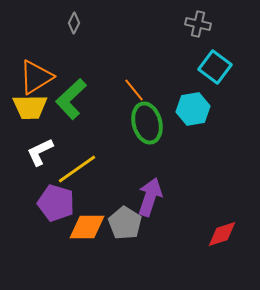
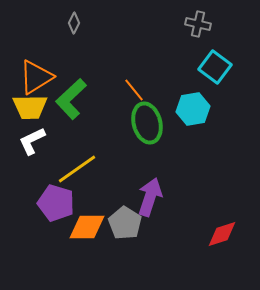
white L-shape: moved 8 px left, 11 px up
